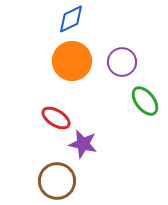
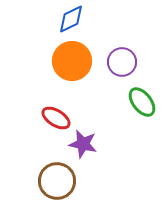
green ellipse: moved 3 px left, 1 px down
